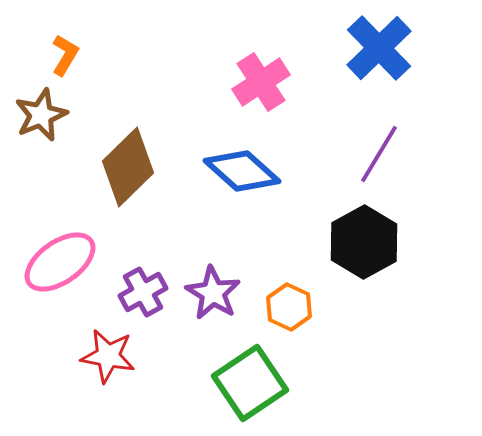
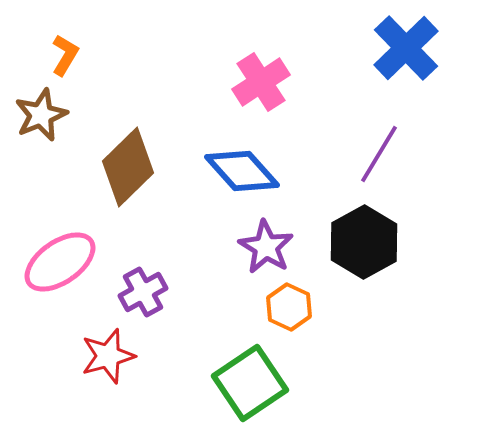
blue cross: moved 27 px right
blue diamond: rotated 6 degrees clockwise
purple star: moved 53 px right, 46 px up
red star: rotated 26 degrees counterclockwise
